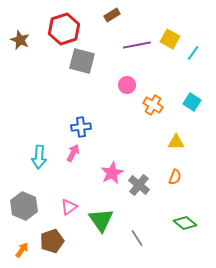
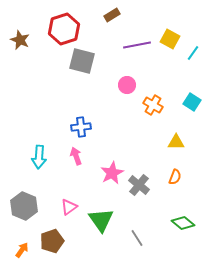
pink arrow: moved 3 px right, 3 px down; rotated 48 degrees counterclockwise
green diamond: moved 2 px left
